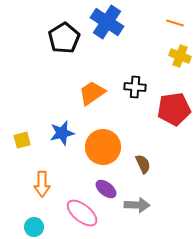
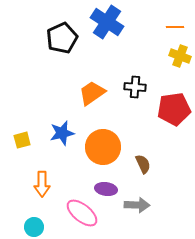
orange line: moved 4 px down; rotated 18 degrees counterclockwise
black pentagon: moved 2 px left; rotated 8 degrees clockwise
purple ellipse: rotated 30 degrees counterclockwise
